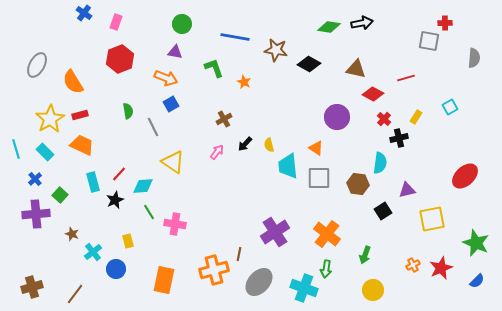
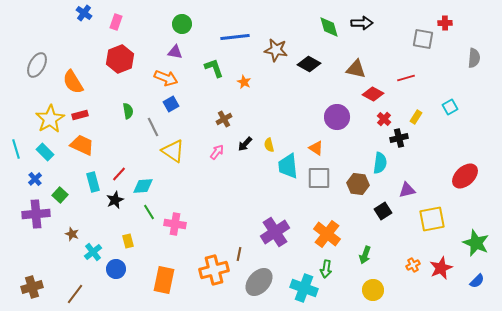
black arrow at (362, 23): rotated 10 degrees clockwise
green diamond at (329, 27): rotated 65 degrees clockwise
blue line at (235, 37): rotated 16 degrees counterclockwise
gray square at (429, 41): moved 6 px left, 2 px up
yellow triangle at (173, 162): moved 11 px up
